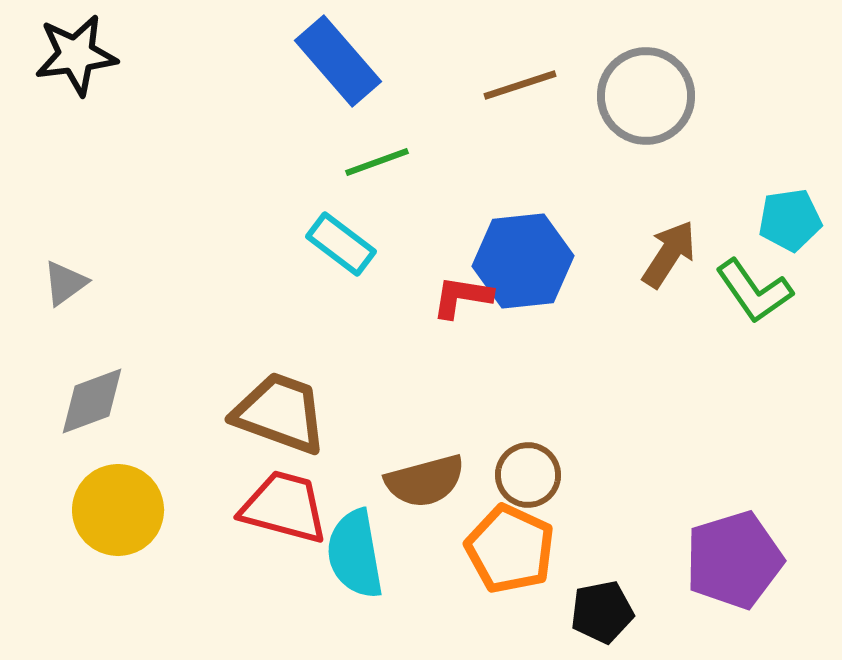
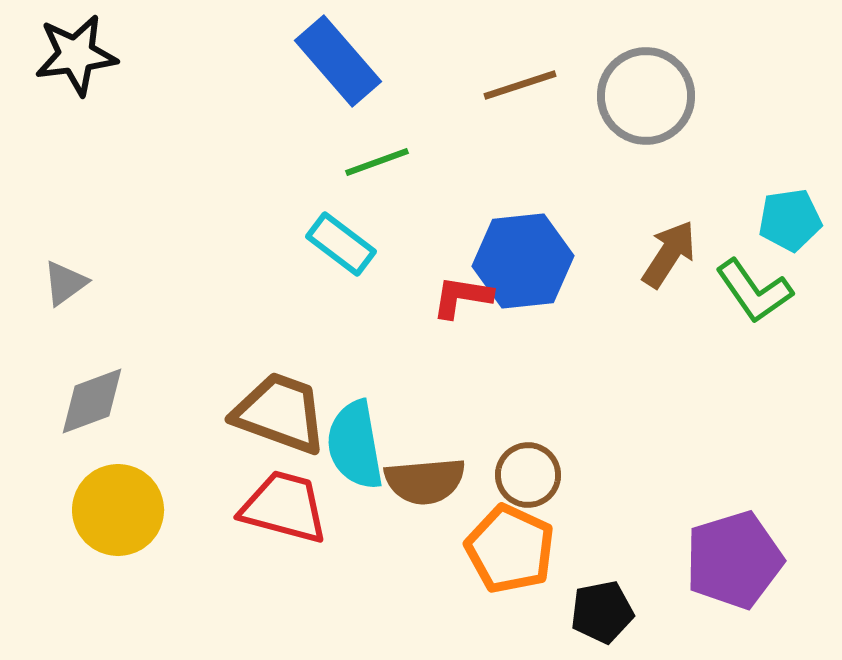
brown semicircle: rotated 10 degrees clockwise
cyan semicircle: moved 109 px up
